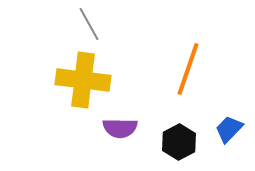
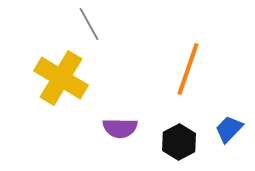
yellow cross: moved 22 px left, 2 px up; rotated 24 degrees clockwise
